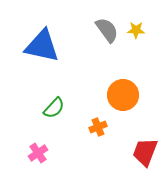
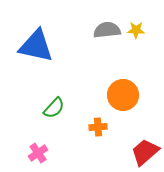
gray semicircle: rotated 60 degrees counterclockwise
blue triangle: moved 6 px left
orange cross: rotated 18 degrees clockwise
red trapezoid: rotated 28 degrees clockwise
